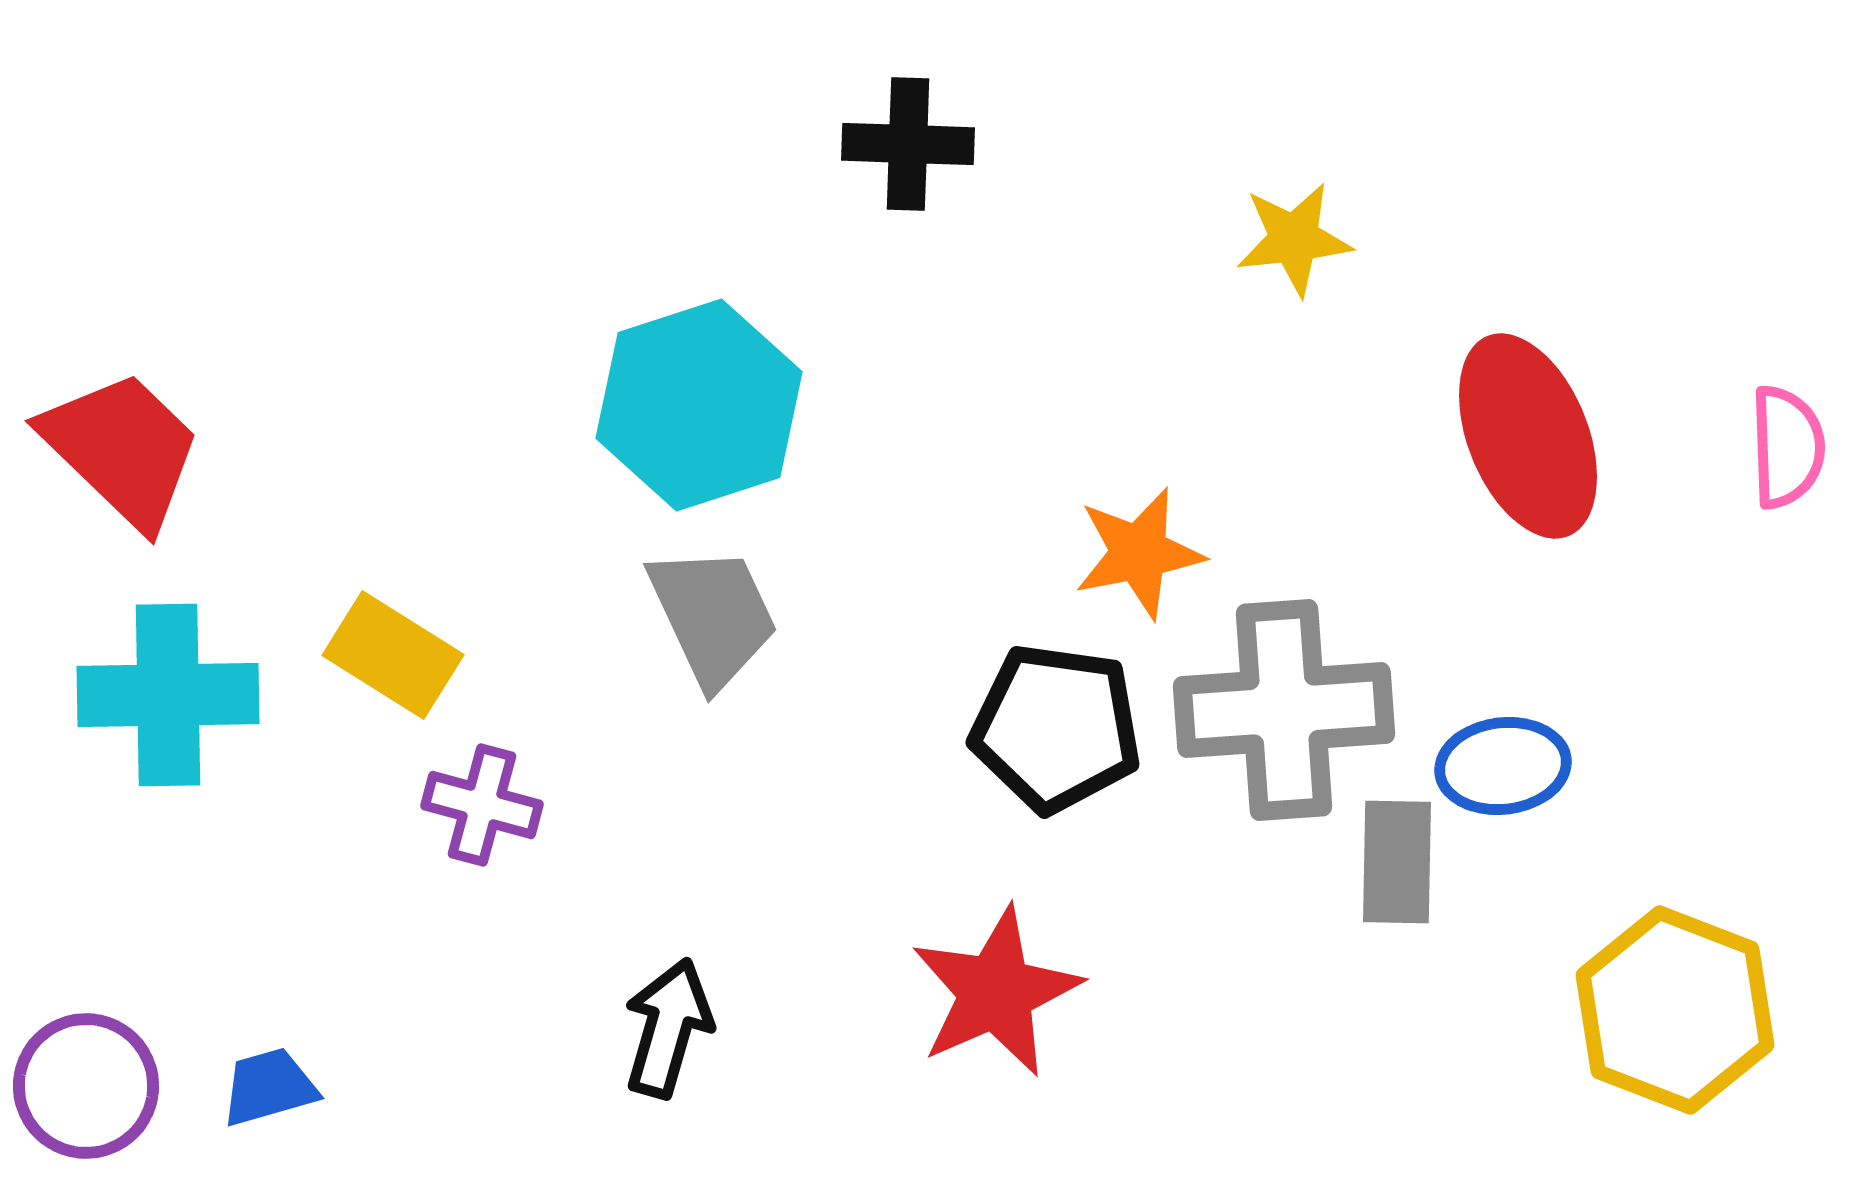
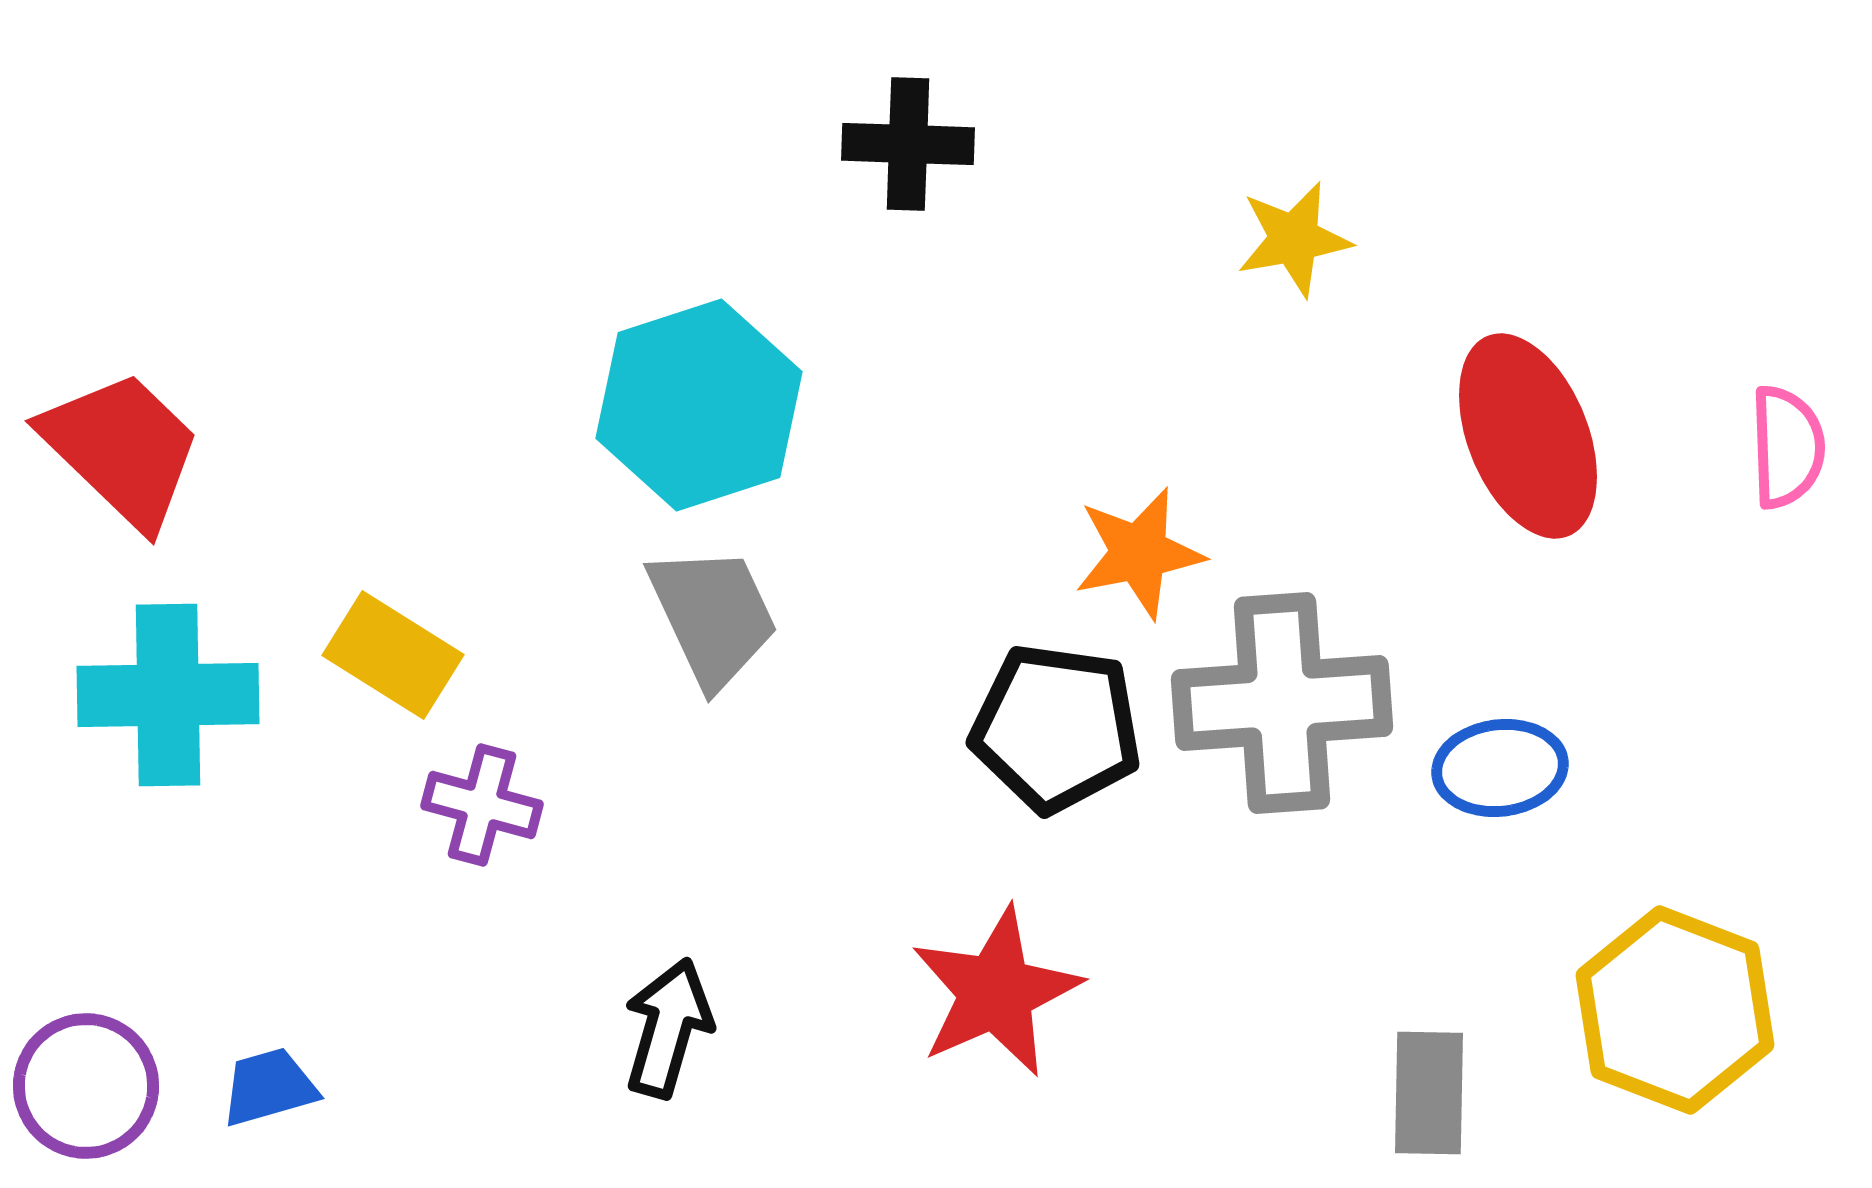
yellow star: rotated 4 degrees counterclockwise
gray cross: moved 2 px left, 7 px up
blue ellipse: moved 3 px left, 2 px down
gray rectangle: moved 32 px right, 231 px down
